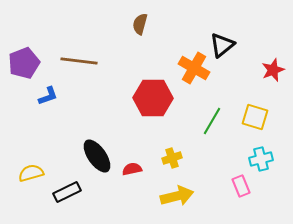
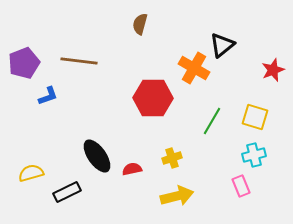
cyan cross: moved 7 px left, 4 px up
